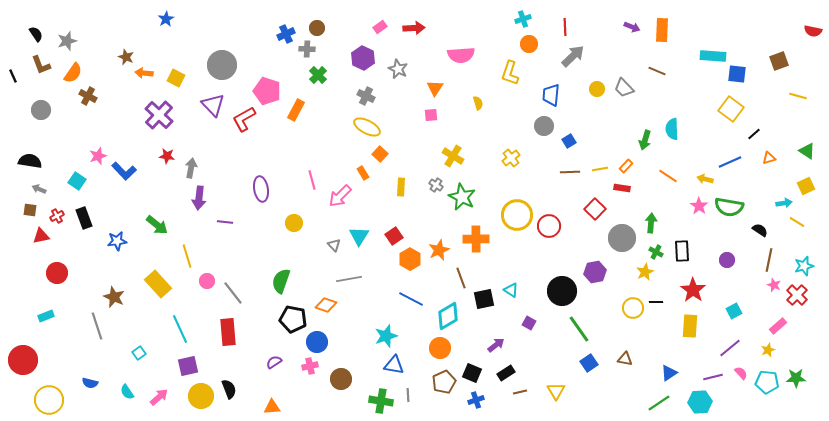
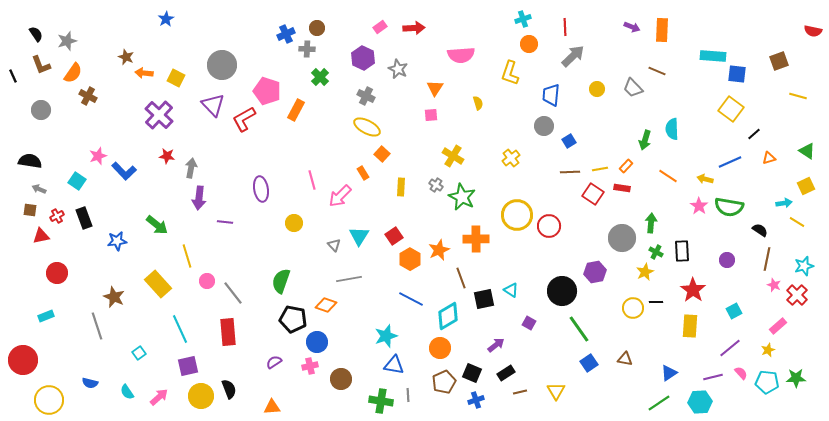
green cross at (318, 75): moved 2 px right, 2 px down
gray trapezoid at (624, 88): moved 9 px right
orange square at (380, 154): moved 2 px right
red square at (595, 209): moved 2 px left, 15 px up; rotated 10 degrees counterclockwise
brown line at (769, 260): moved 2 px left, 1 px up
